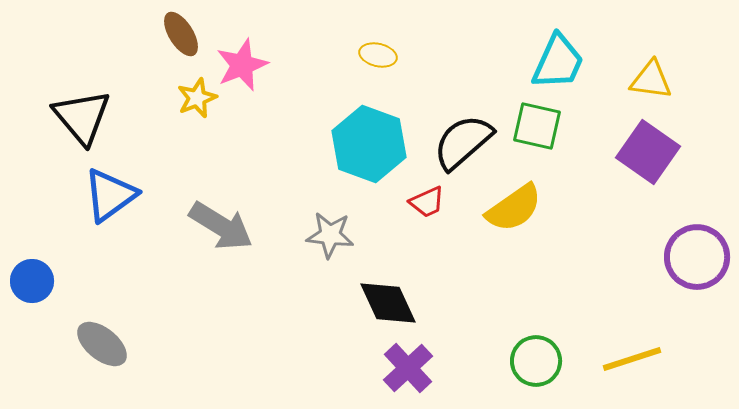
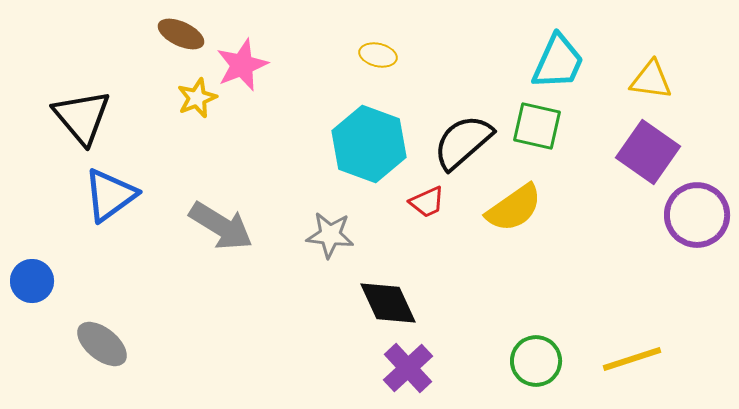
brown ellipse: rotated 33 degrees counterclockwise
purple circle: moved 42 px up
